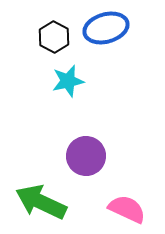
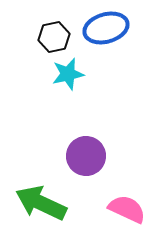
black hexagon: rotated 20 degrees clockwise
cyan star: moved 7 px up
green arrow: moved 1 px down
